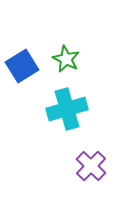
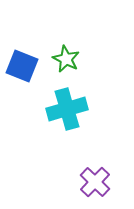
blue square: rotated 36 degrees counterclockwise
purple cross: moved 4 px right, 16 px down
